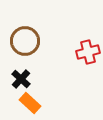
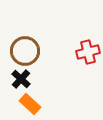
brown circle: moved 10 px down
orange rectangle: moved 1 px down
